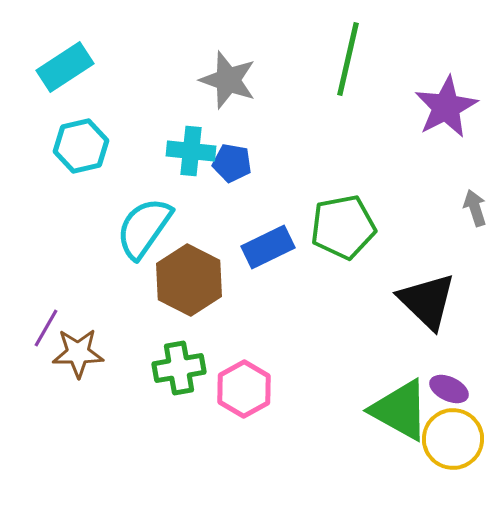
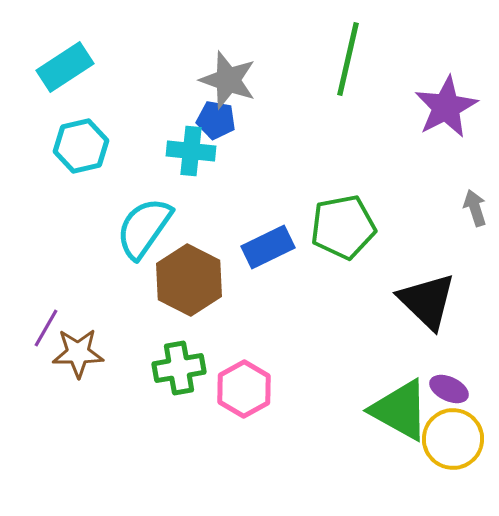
blue pentagon: moved 16 px left, 43 px up
